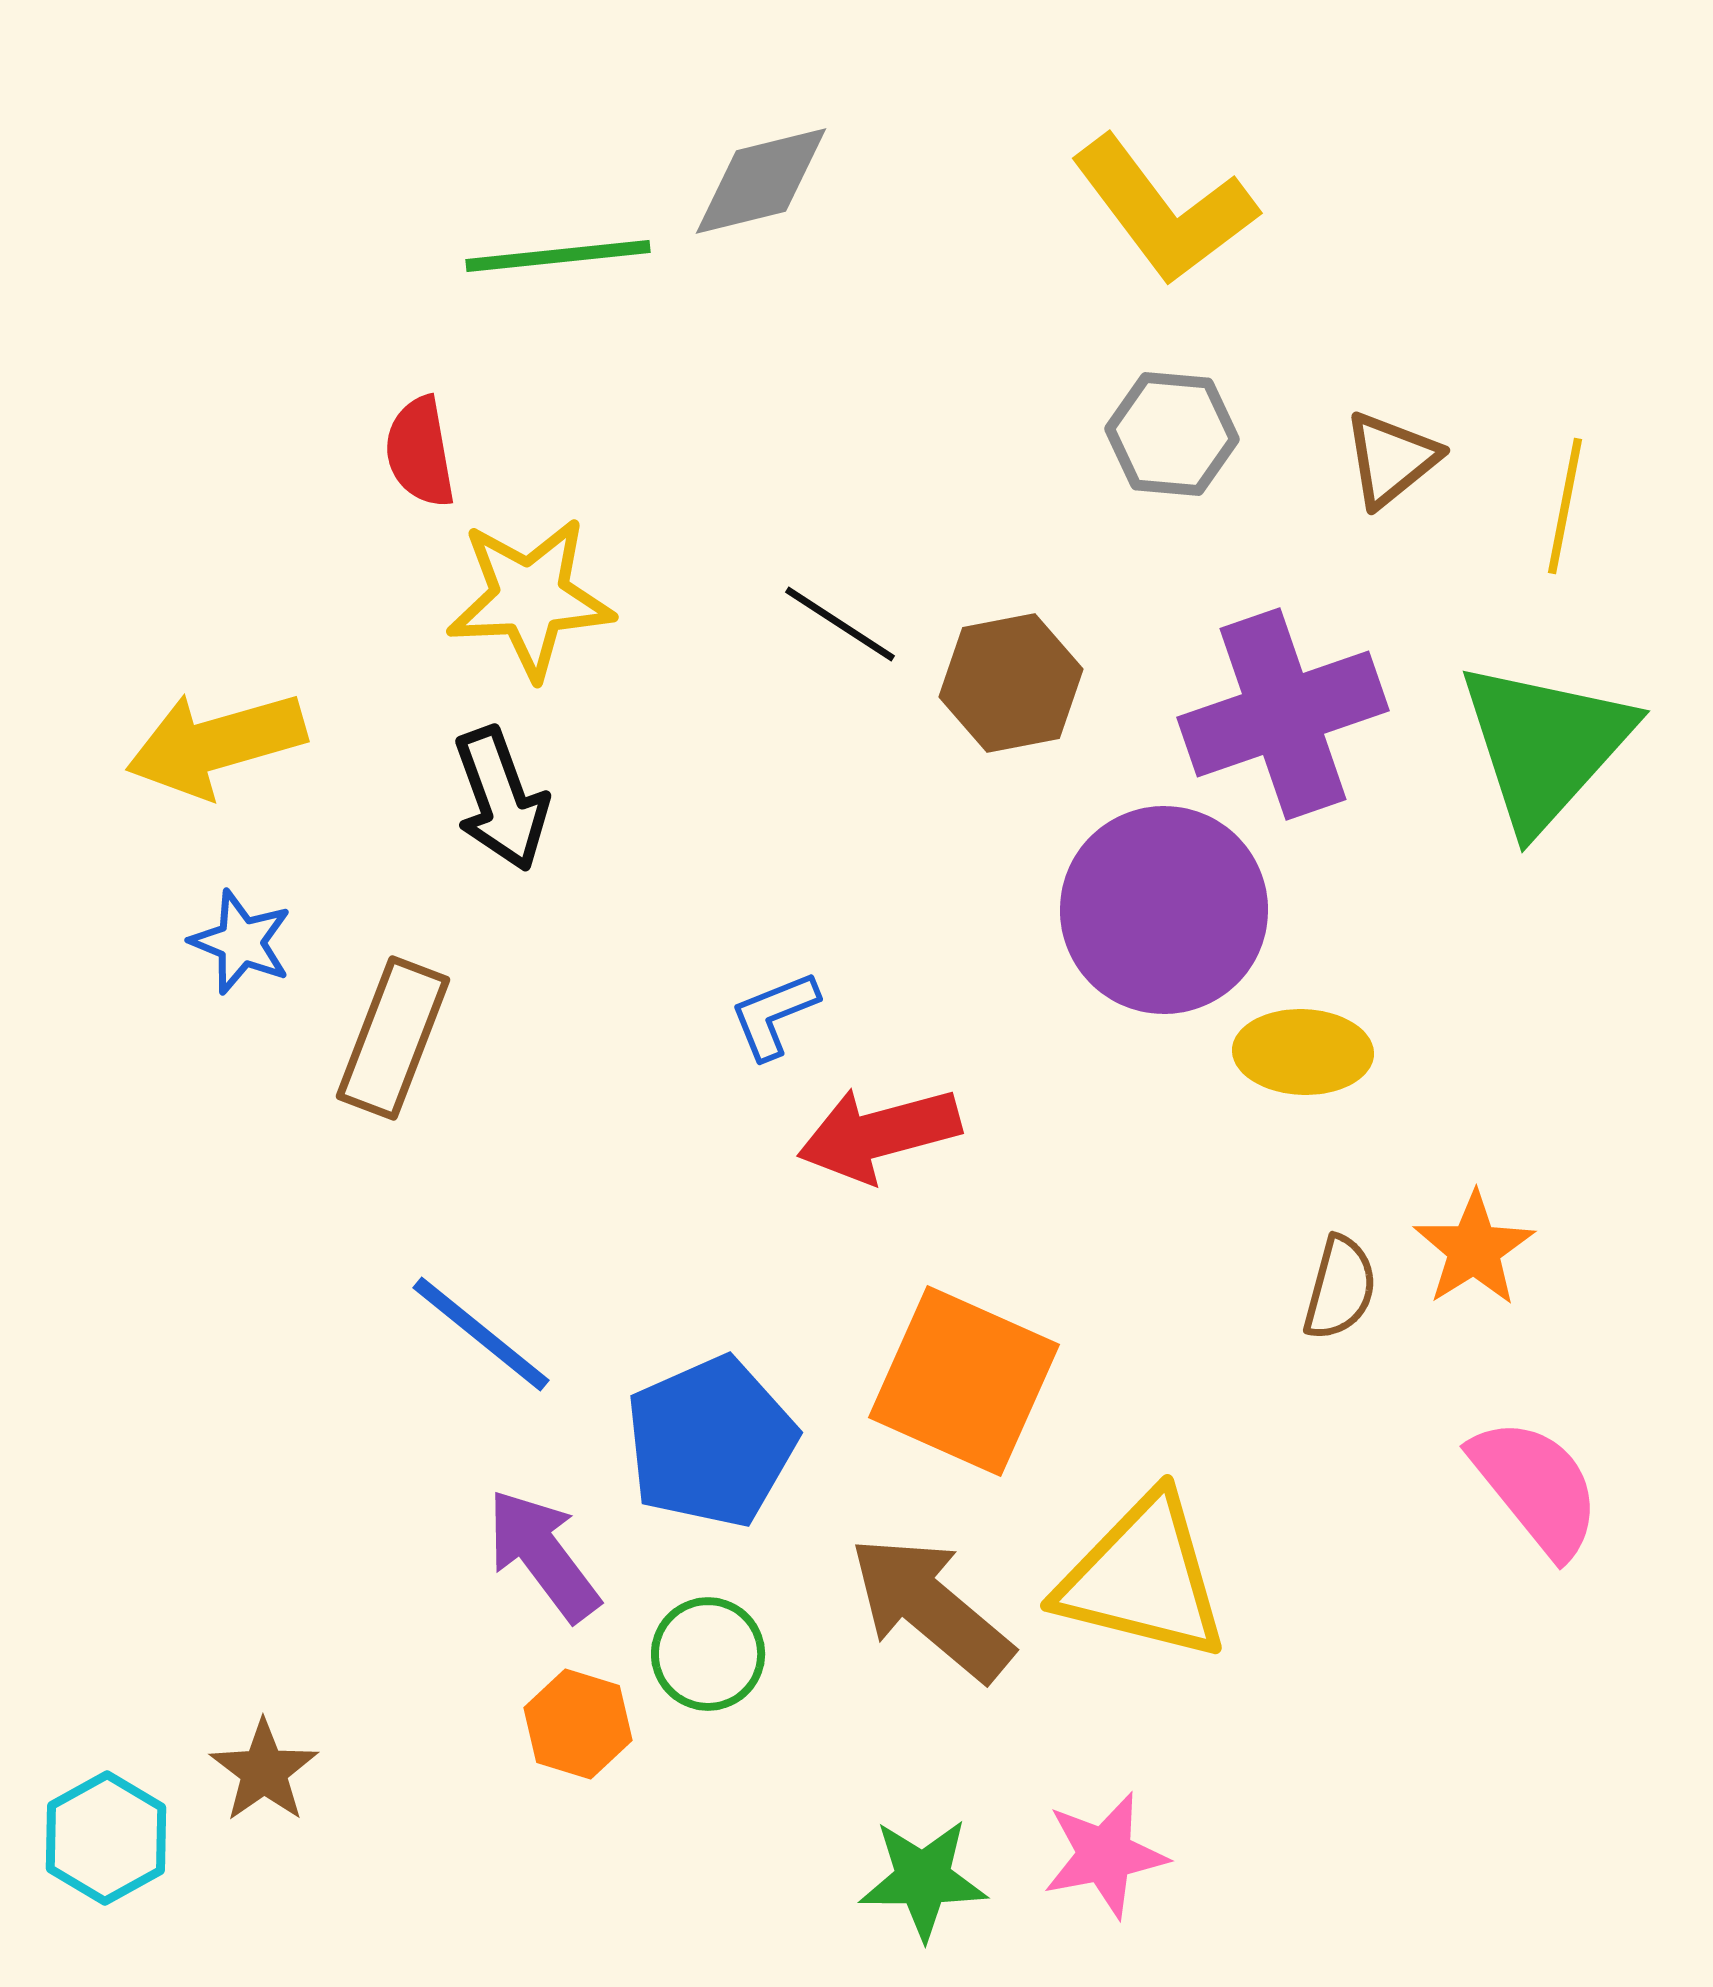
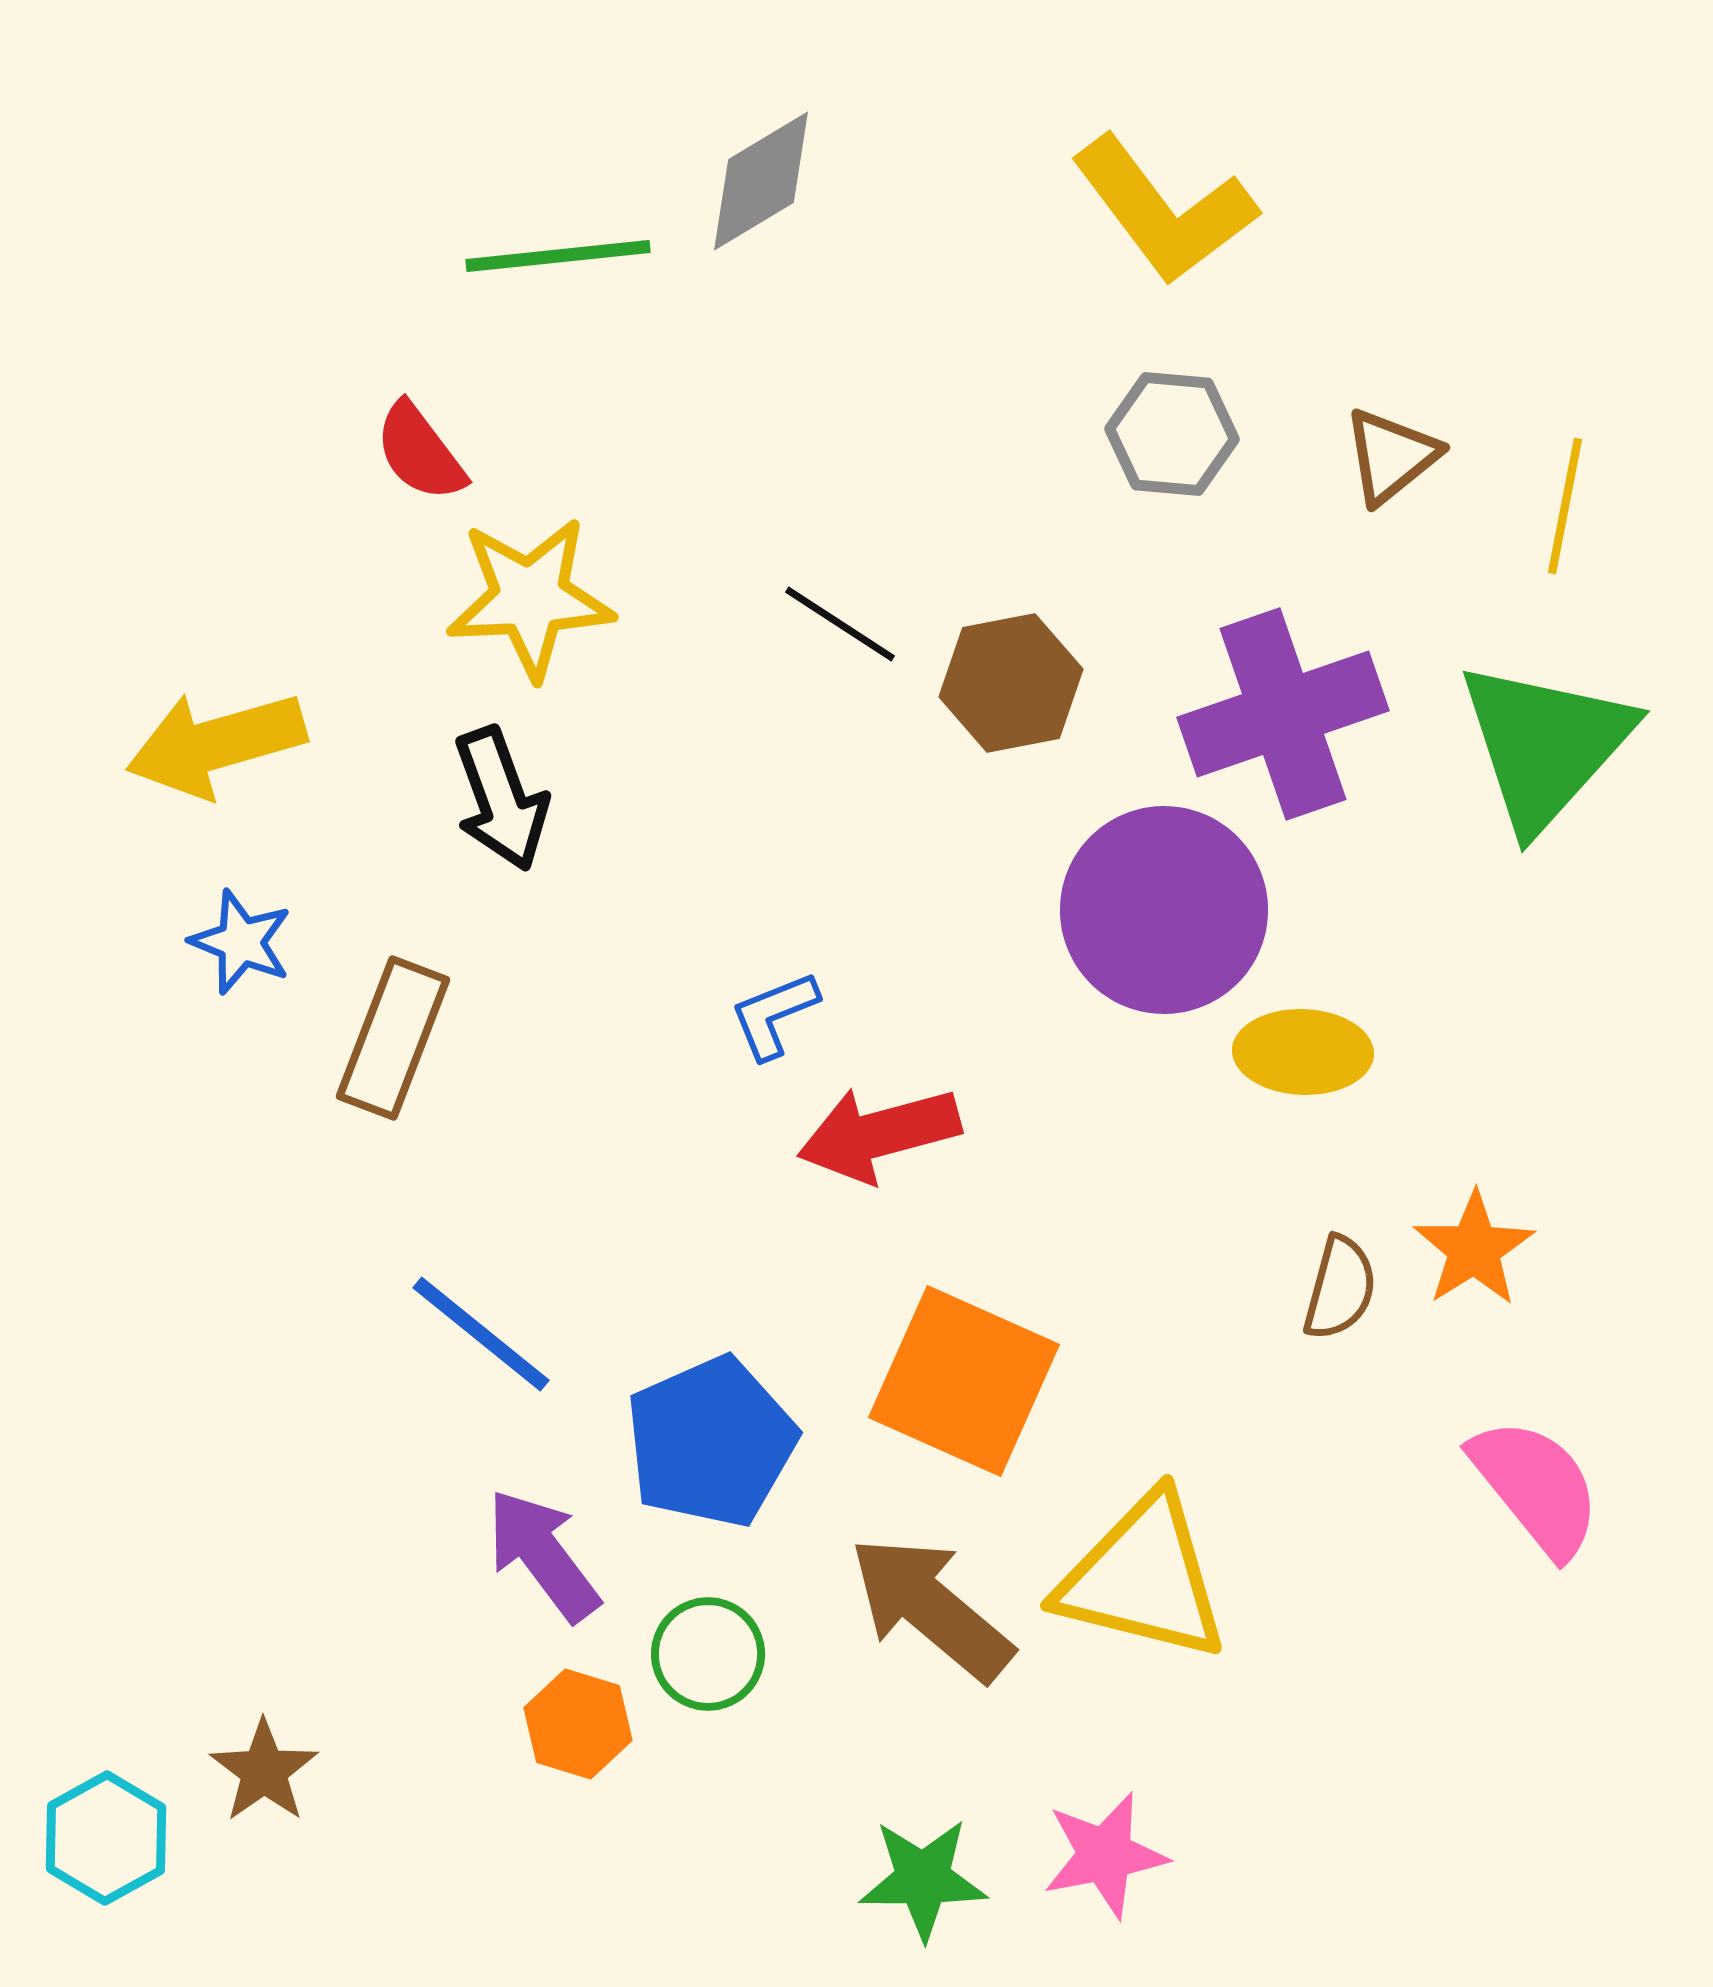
gray diamond: rotated 17 degrees counterclockwise
red semicircle: rotated 27 degrees counterclockwise
brown triangle: moved 3 px up
